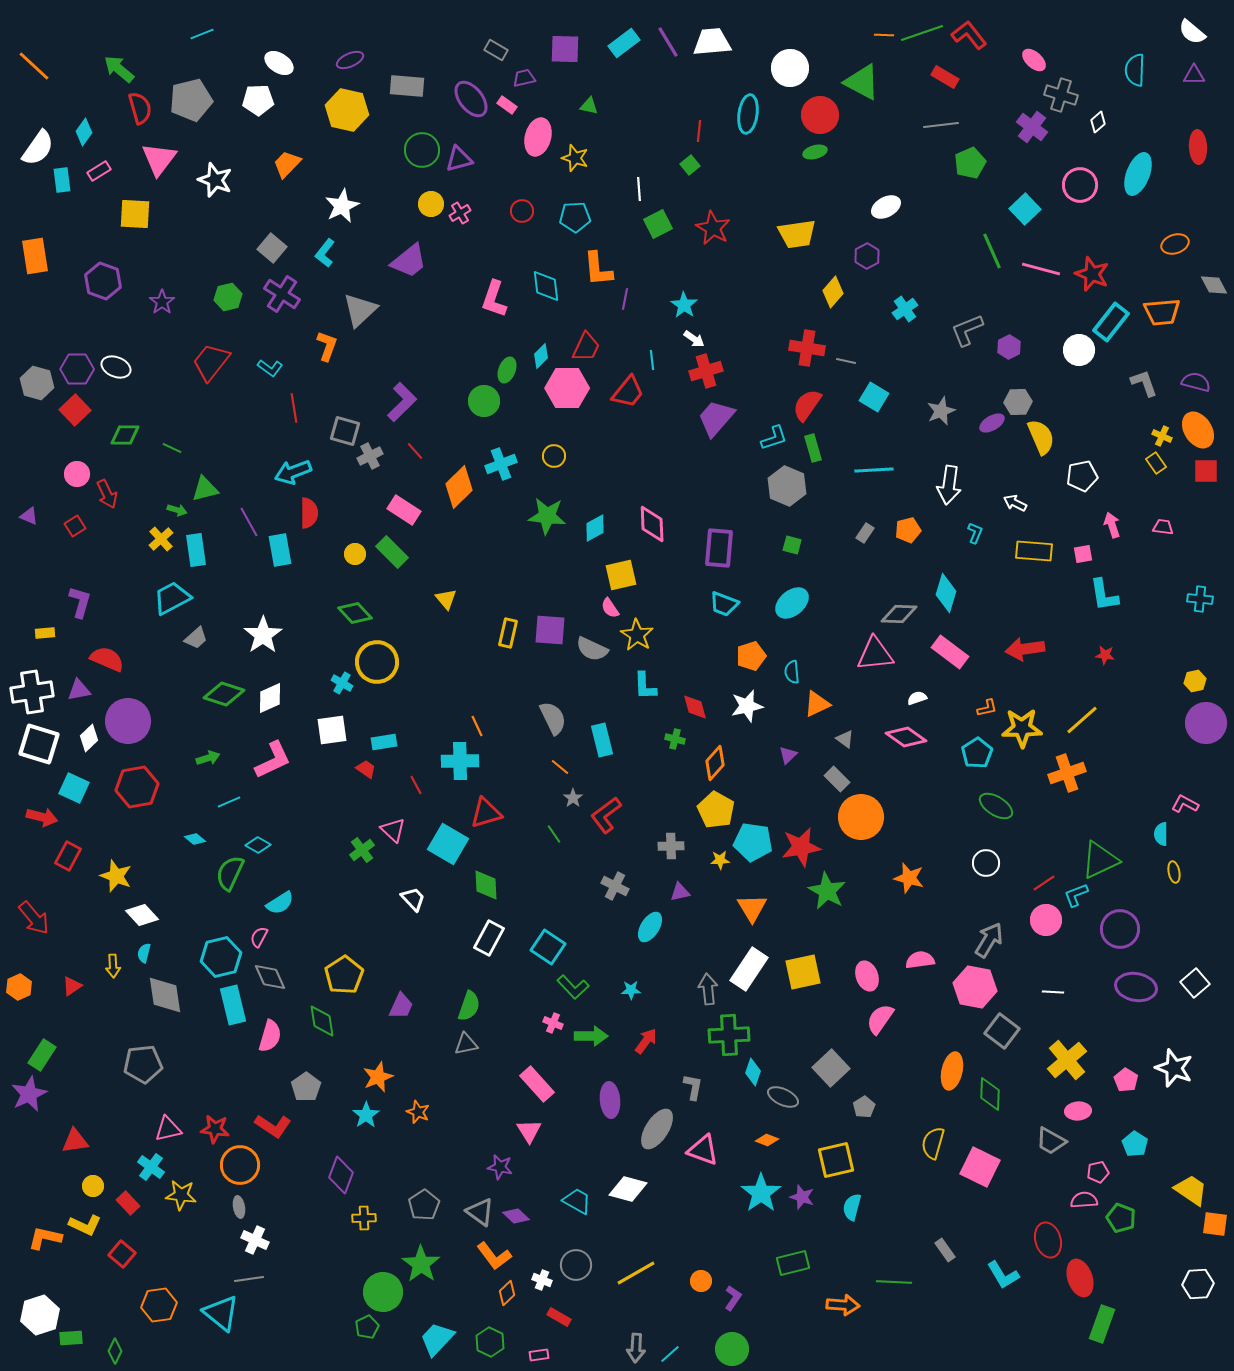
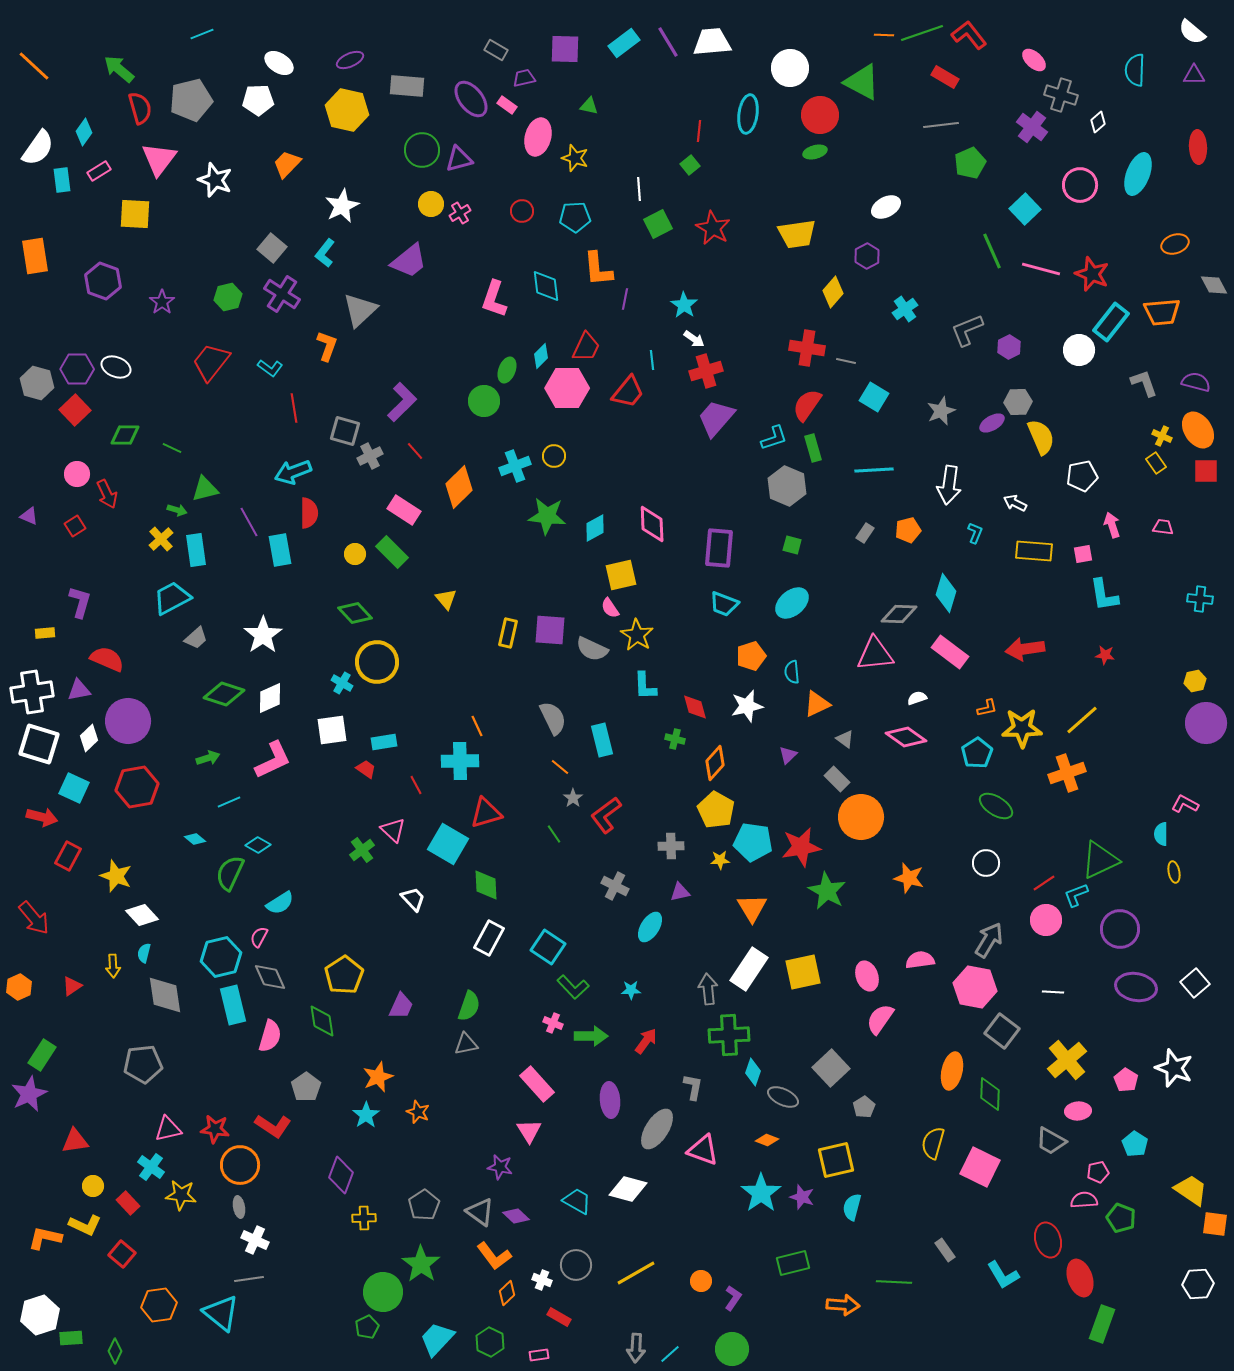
cyan cross at (501, 464): moved 14 px right, 2 px down
